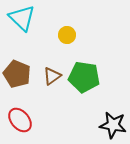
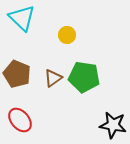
brown triangle: moved 1 px right, 2 px down
